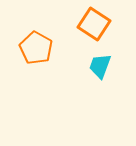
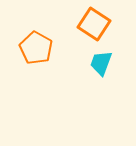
cyan trapezoid: moved 1 px right, 3 px up
